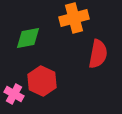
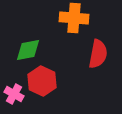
orange cross: rotated 20 degrees clockwise
green diamond: moved 12 px down
